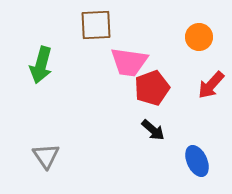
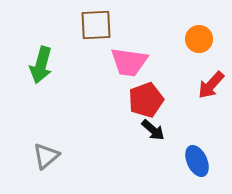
orange circle: moved 2 px down
red pentagon: moved 6 px left, 12 px down
gray triangle: rotated 24 degrees clockwise
